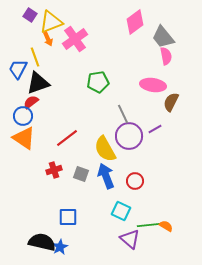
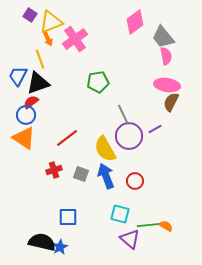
yellow line: moved 5 px right, 2 px down
blue trapezoid: moved 7 px down
pink ellipse: moved 14 px right
blue circle: moved 3 px right, 1 px up
cyan square: moved 1 px left, 3 px down; rotated 12 degrees counterclockwise
